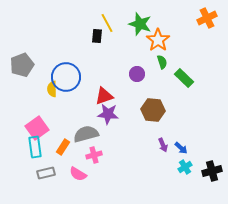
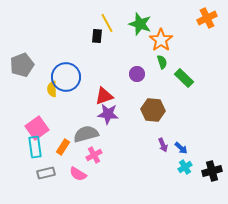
orange star: moved 3 px right
pink cross: rotated 14 degrees counterclockwise
